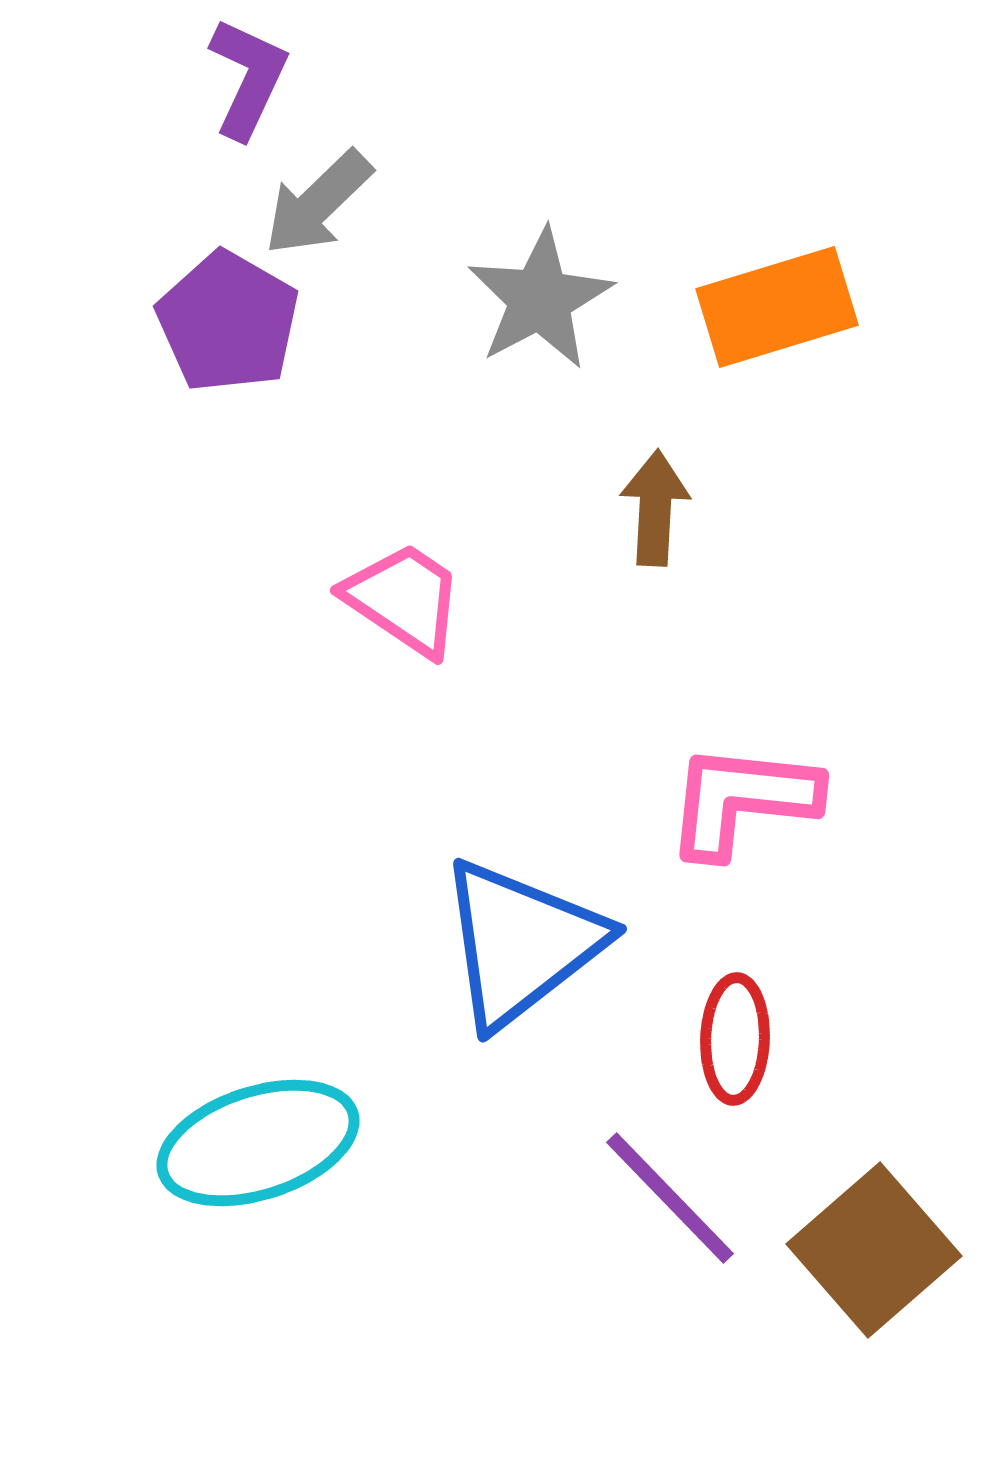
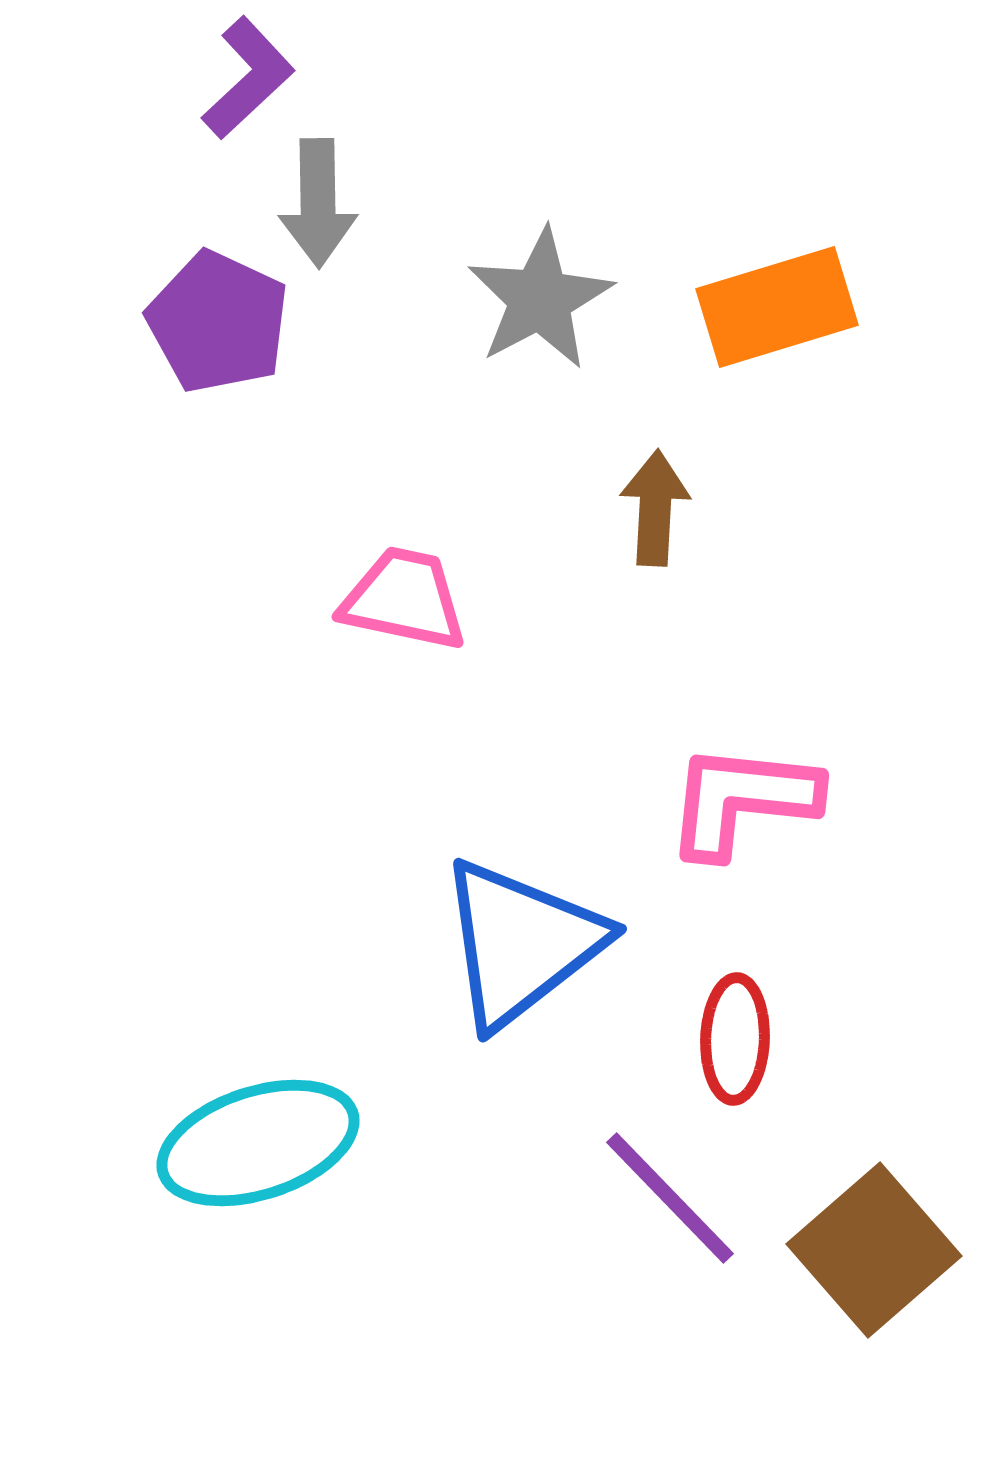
purple L-shape: rotated 22 degrees clockwise
gray arrow: rotated 47 degrees counterclockwise
purple pentagon: moved 10 px left; rotated 5 degrees counterclockwise
pink trapezoid: rotated 22 degrees counterclockwise
